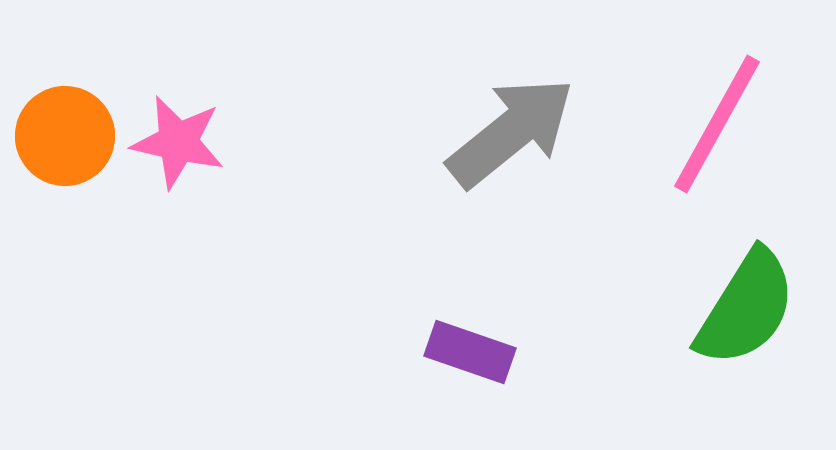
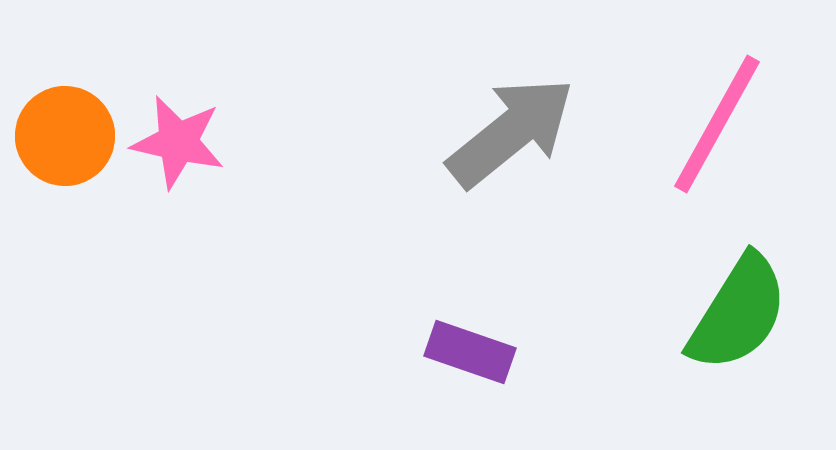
green semicircle: moved 8 px left, 5 px down
